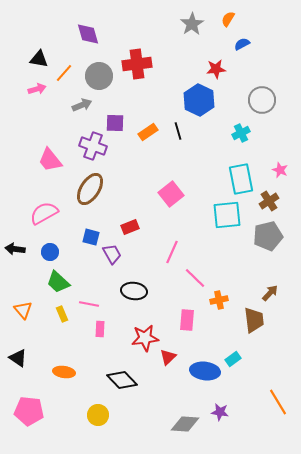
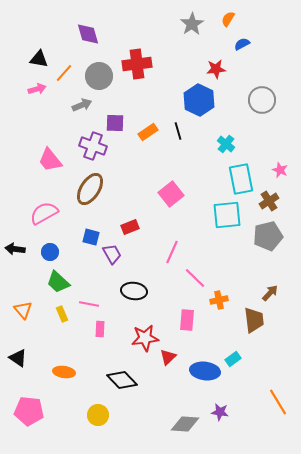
cyan cross at (241, 133): moved 15 px left, 11 px down; rotated 24 degrees counterclockwise
